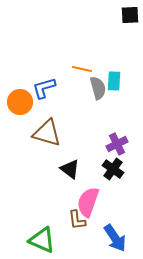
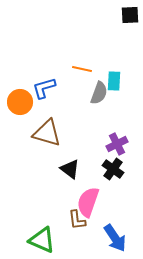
gray semicircle: moved 1 px right, 5 px down; rotated 35 degrees clockwise
